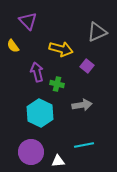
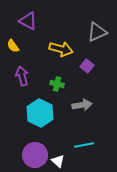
purple triangle: rotated 18 degrees counterclockwise
purple arrow: moved 15 px left, 4 px down
purple circle: moved 4 px right, 3 px down
white triangle: rotated 48 degrees clockwise
